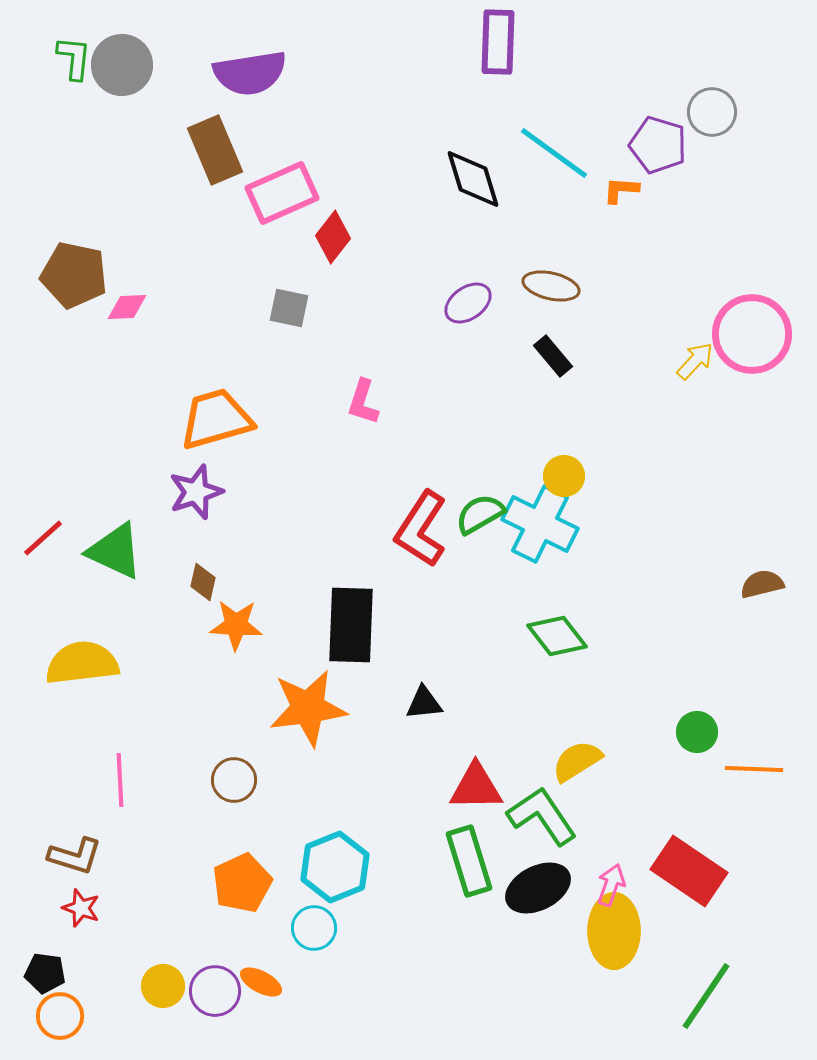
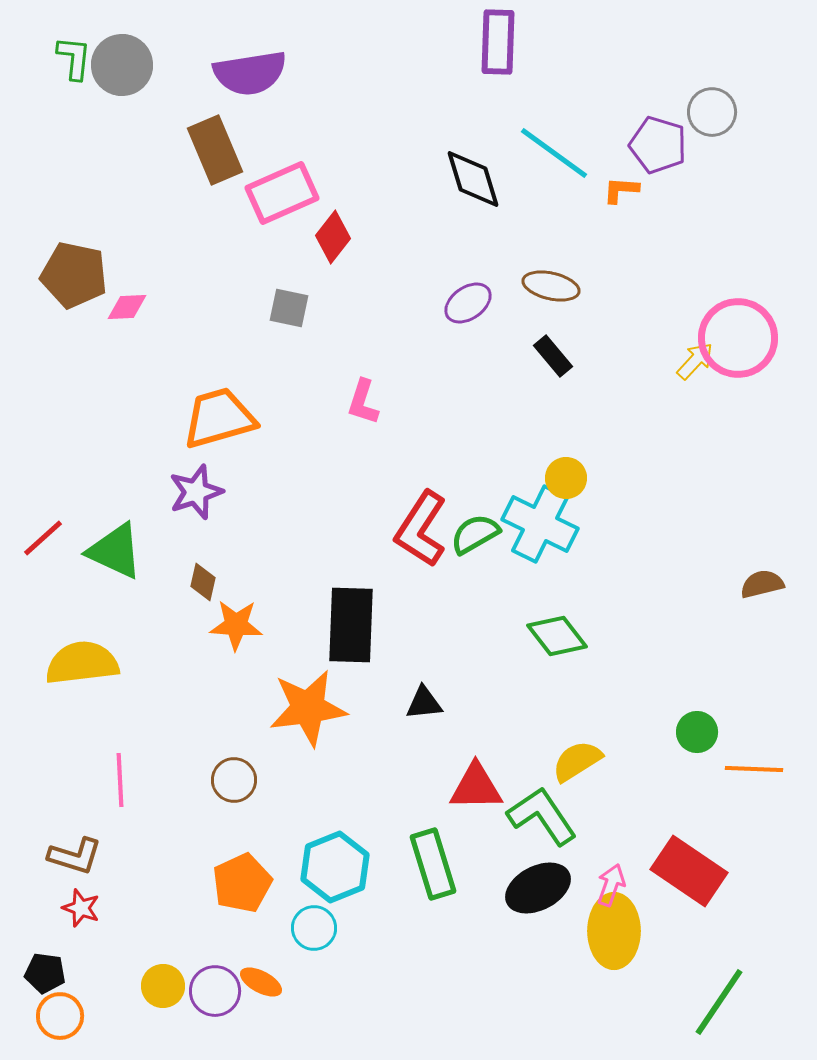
pink circle at (752, 334): moved 14 px left, 4 px down
orange trapezoid at (216, 419): moved 3 px right, 1 px up
yellow circle at (564, 476): moved 2 px right, 2 px down
green semicircle at (480, 514): moved 5 px left, 20 px down
green rectangle at (469, 861): moved 36 px left, 3 px down
green line at (706, 996): moved 13 px right, 6 px down
